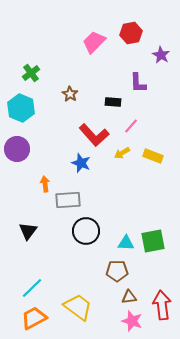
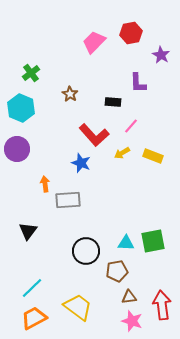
black circle: moved 20 px down
brown pentagon: rotated 10 degrees counterclockwise
